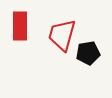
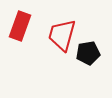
red rectangle: rotated 20 degrees clockwise
